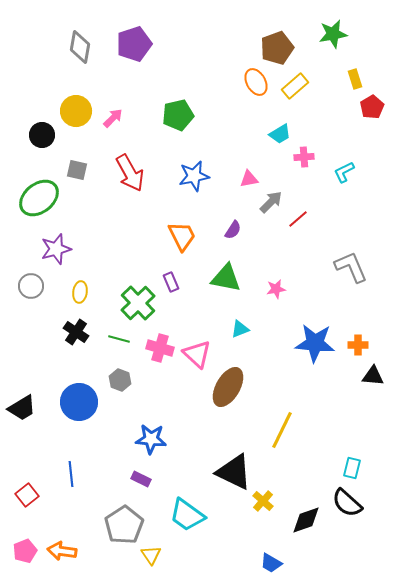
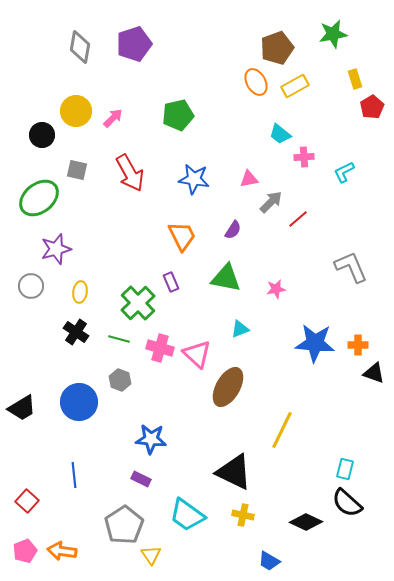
yellow rectangle at (295, 86): rotated 12 degrees clockwise
cyan trapezoid at (280, 134): rotated 70 degrees clockwise
blue star at (194, 176): moved 3 px down; rotated 20 degrees clockwise
black triangle at (373, 376): moved 1 px right, 3 px up; rotated 15 degrees clockwise
cyan rectangle at (352, 468): moved 7 px left, 1 px down
blue line at (71, 474): moved 3 px right, 1 px down
red square at (27, 495): moved 6 px down; rotated 10 degrees counterclockwise
yellow cross at (263, 501): moved 20 px left, 14 px down; rotated 30 degrees counterclockwise
black diamond at (306, 520): moved 2 px down; rotated 44 degrees clockwise
blue trapezoid at (271, 563): moved 2 px left, 2 px up
